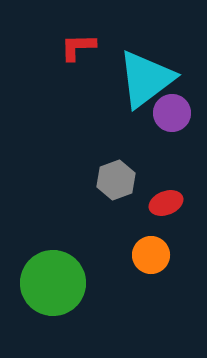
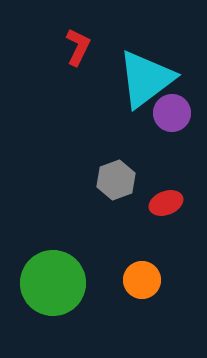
red L-shape: rotated 117 degrees clockwise
orange circle: moved 9 px left, 25 px down
